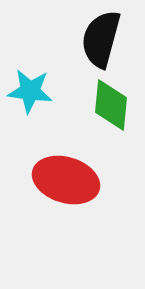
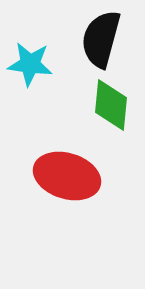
cyan star: moved 27 px up
red ellipse: moved 1 px right, 4 px up
